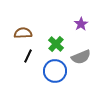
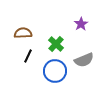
gray semicircle: moved 3 px right, 3 px down
